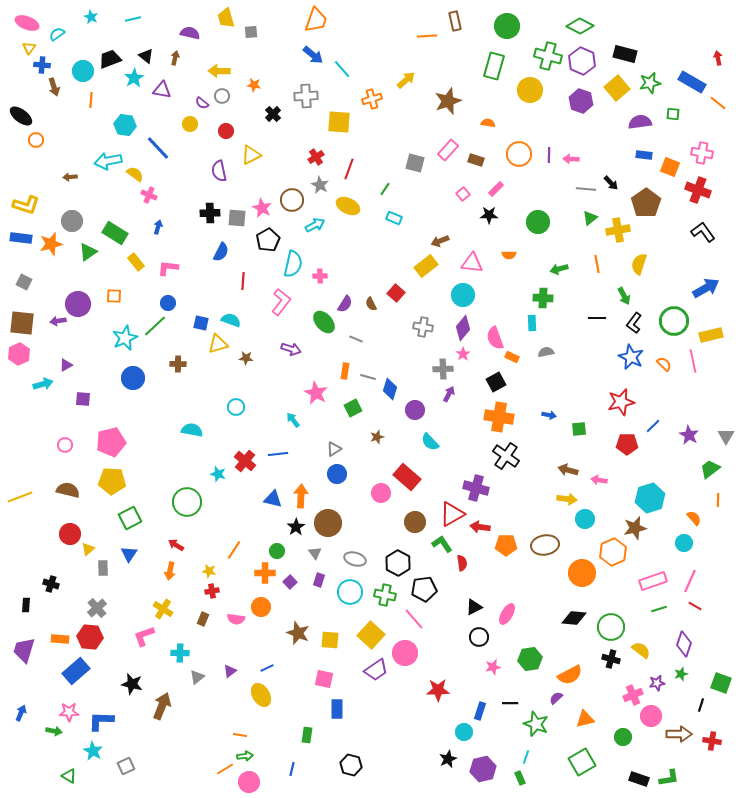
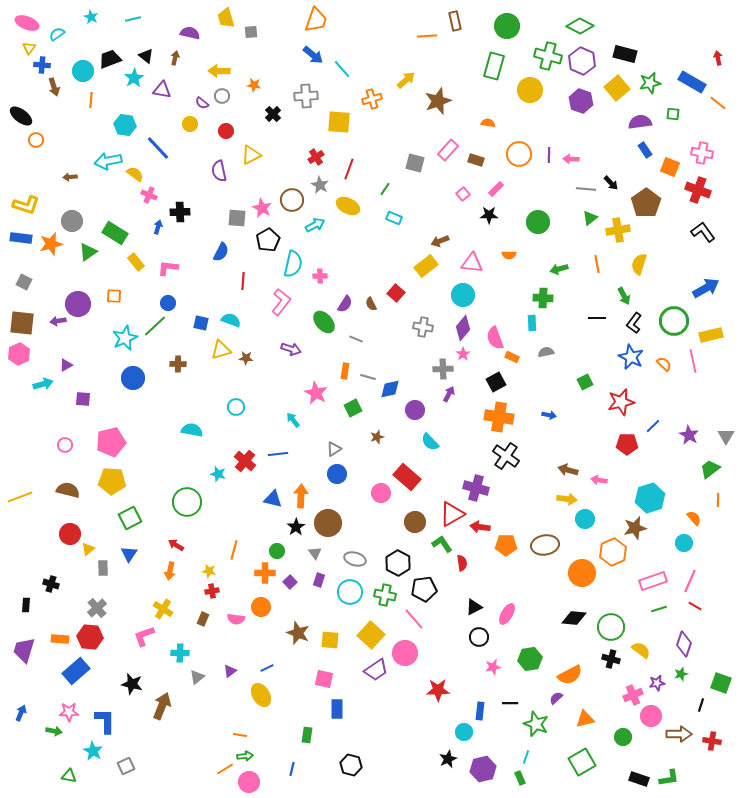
brown star at (448, 101): moved 10 px left
blue rectangle at (644, 155): moved 1 px right, 5 px up; rotated 49 degrees clockwise
black cross at (210, 213): moved 30 px left, 1 px up
yellow triangle at (218, 344): moved 3 px right, 6 px down
blue diamond at (390, 389): rotated 60 degrees clockwise
green square at (579, 429): moved 6 px right, 47 px up; rotated 21 degrees counterclockwise
orange line at (234, 550): rotated 18 degrees counterclockwise
blue rectangle at (480, 711): rotated 12 degrees counterclockwise
blue L-shape at (101, 721): moved 4 px right; rotated 88 degrees clockwise
green triangle at (69, 776): rotated 21 degrees counterclockwise
